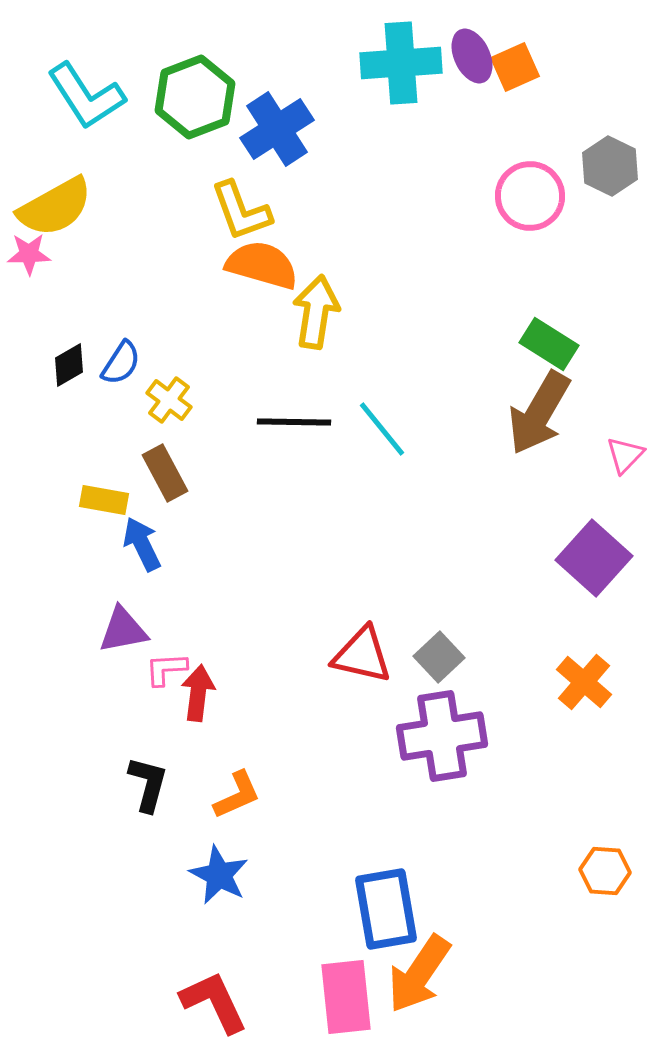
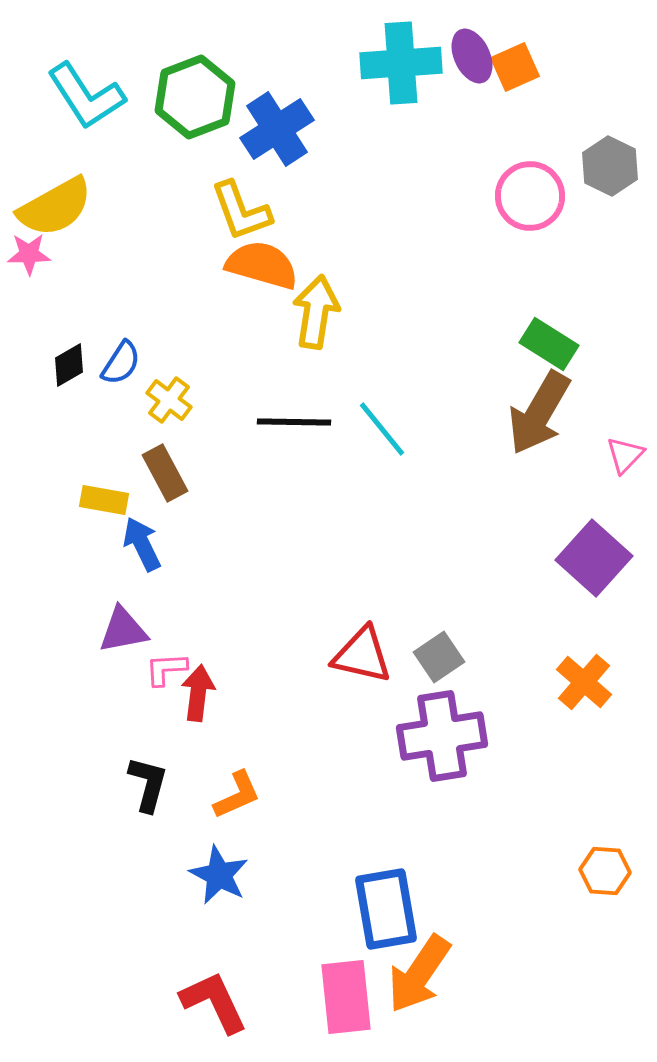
gray square: rotated 9 degrees clockwise
